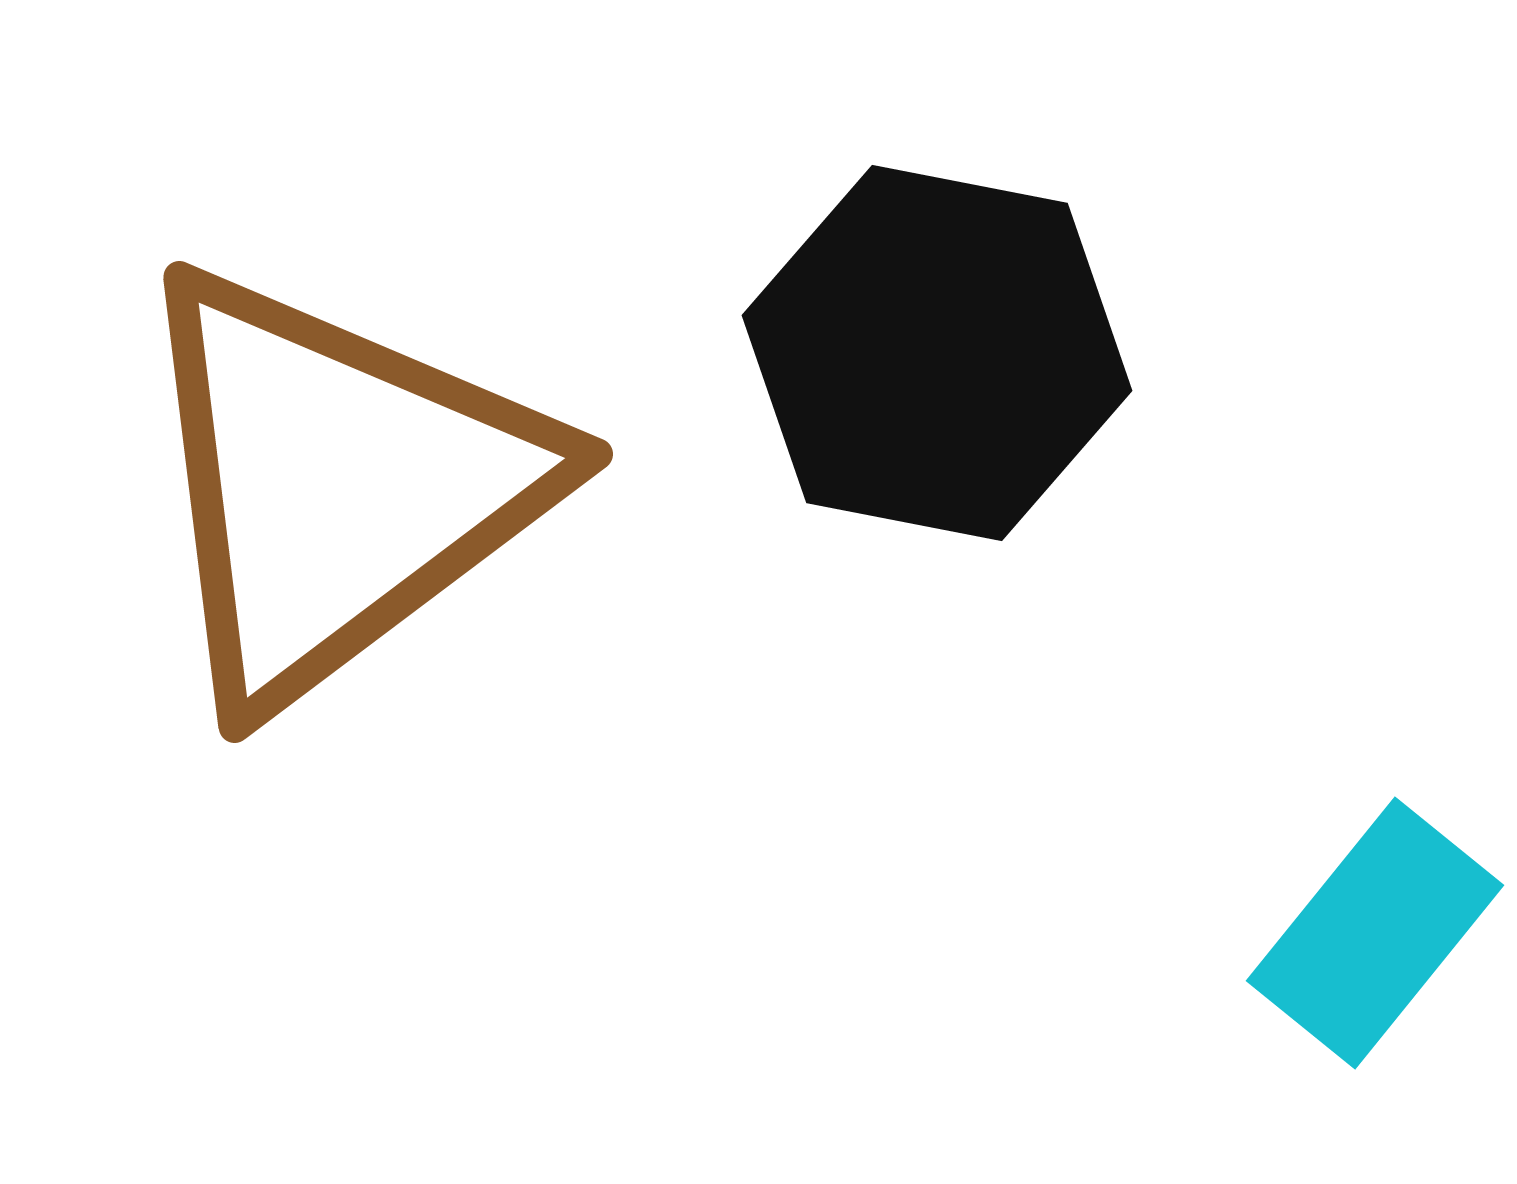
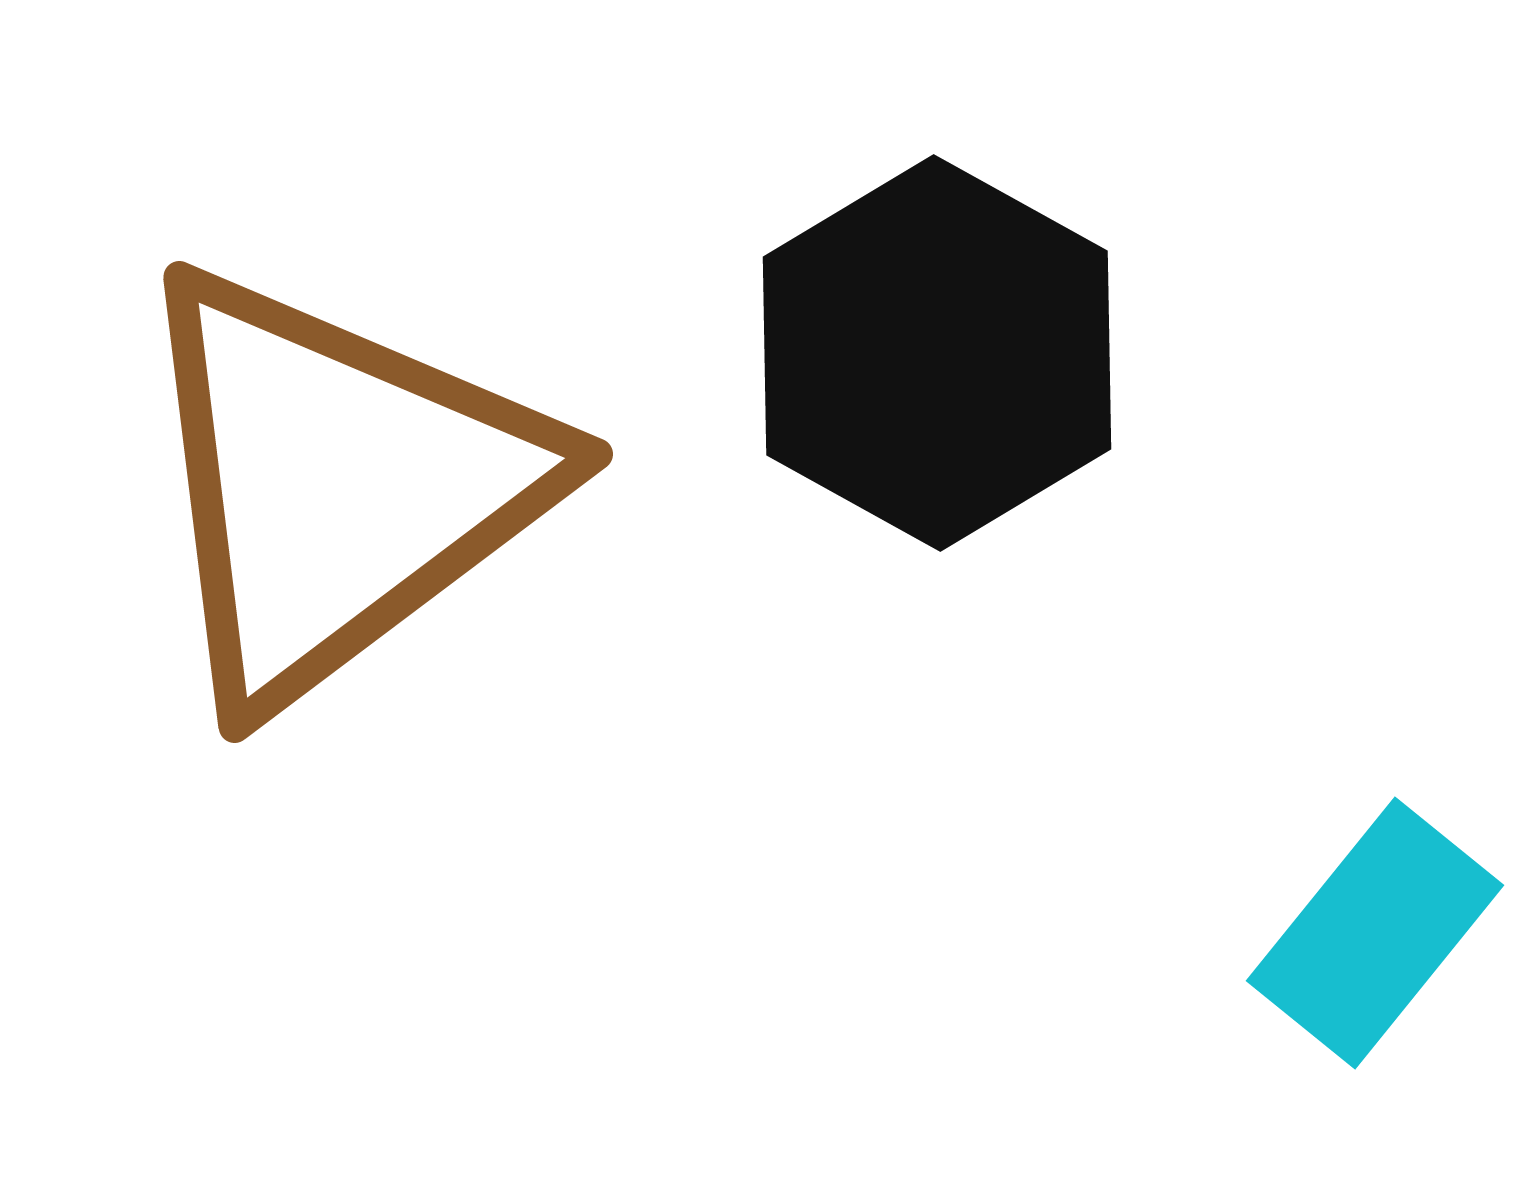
black hexagon: rotated 18 degrees clockwise
